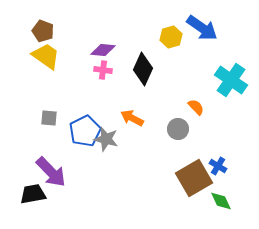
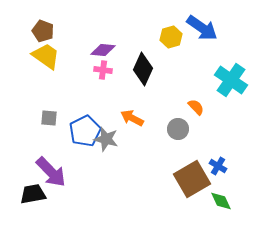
brown square: moved 2 px left, 1 px down
